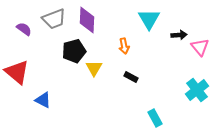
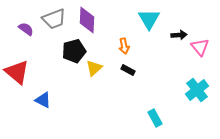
purple semicircle: moved 2 px right
yellow triangle: rotated 18 degrees clockwise
black rectangle: moved 3 px left, 7 px up
